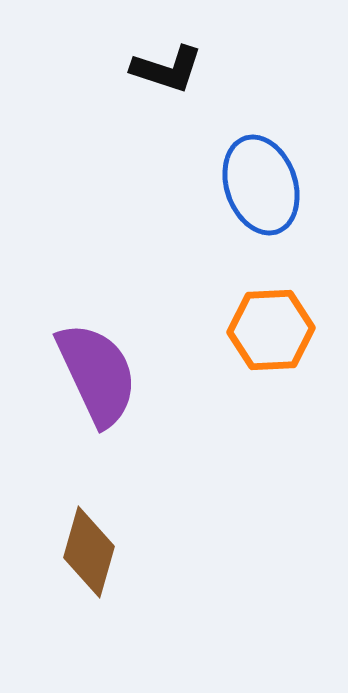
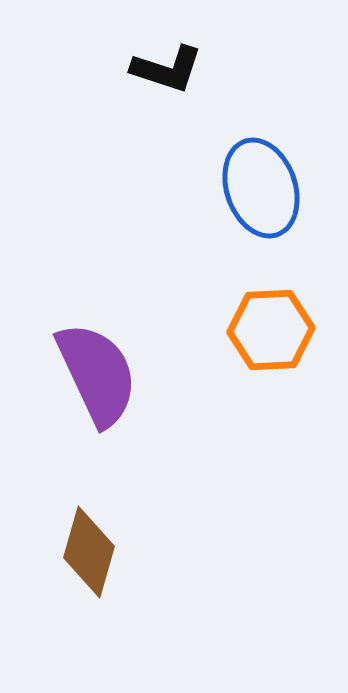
blue ellipse: moved 3 px down
